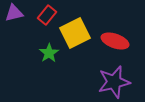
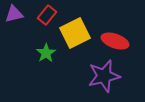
purple triangle: moved 1 px down
green star: moved 3 px left
purple star: moved 10 px left, 6 px up
